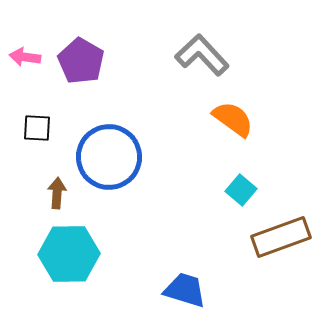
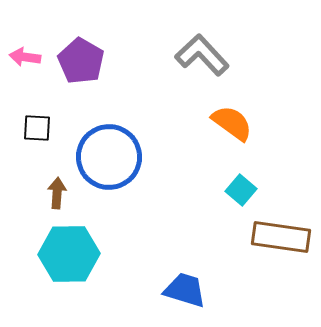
orange semicircle: moved 1 px left, 4 px down
brown rectangle: rotated 28 degrees clockwise
